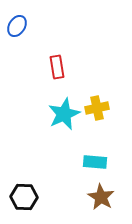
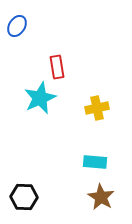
cyan star: moved 24 px left, 16 px up
